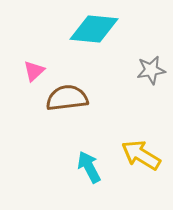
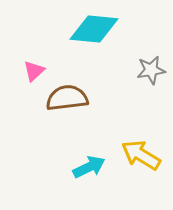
cyan arrow: rotated 92 degrees clockwise
